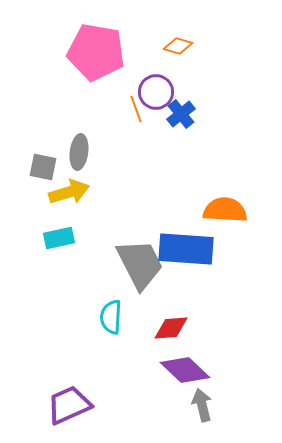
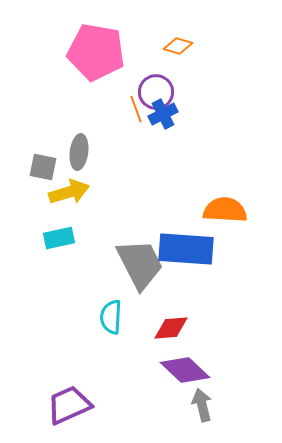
blue cross: moved 18 px left; rotated 12 degrees clockwise
